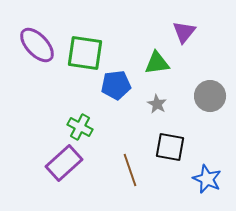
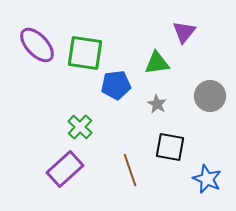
green cross: rotated 15 degrees clockwise
purple rectangle: moved 1 px right, 6 px down
